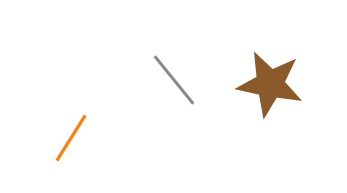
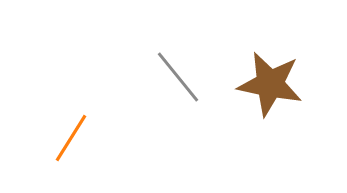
gray line: moved 4 px right, 3 px up
